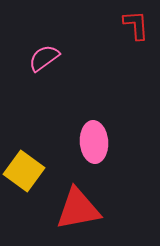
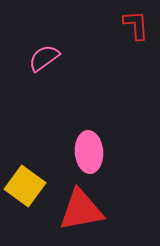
pink ellipse: moved 5 px left, 10 px down
yellow square: moved 1 px right, 15 px down
red triangle: moved 3 px right, 1 px down
